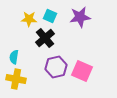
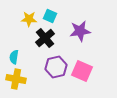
purple star: moved 14 px down
